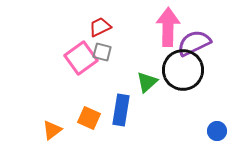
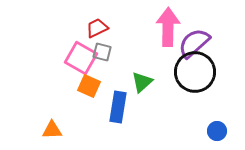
red trapezoid: moved 3 px left, 1 px down
purple semicircle: rotated 16 degrees counterclockwise
pink square: rotated 24 degrees counterclockwise
black circle: moved 12 px right, 2 px down
green triangle: moved 5 px left
blue rectangle: moved 3 px left, 3 px up
orange square: moved 32 px up
orange triangle: rotated 35 degrees clockwise
